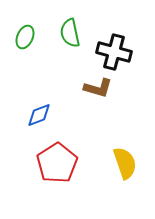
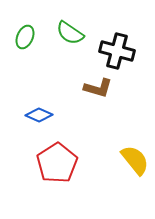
green semicircle: rotated 44 degrees counterclockwise
black cross: moved 3 px right, 1 px up
blue diamond: rotated 44 degrees clockwise
yellow semicircle: moved 10 px right, 3 px up; rotated 20 degrees counterclockwise
